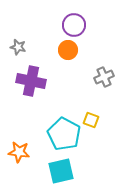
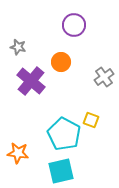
orange circle: moved 7 px left, 12 px down
gray cross: rotated 12 degrees counterclockwise
purple cross: rotated 28 degrees clockwise
orange star: moved 1 px left, 1 px down
